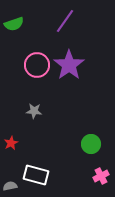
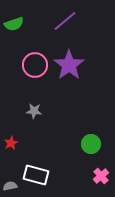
purple line: rotated 15 degrees clockwise
pink circle: moved 2 px left
pink cross: rotated 14 degrees counterclockwise
